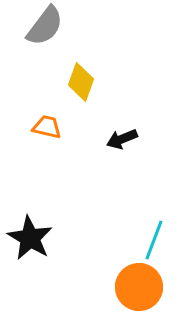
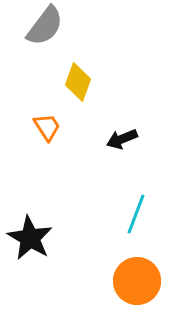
yellow diamond: moved 3 px left
orange trapezoid: rotated 44 degrees clockwise
cyan line: moved 18 px left, 26 px up
orange circle: moved 2 px left, 6 px up
